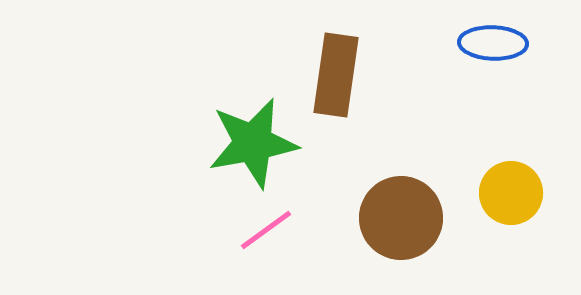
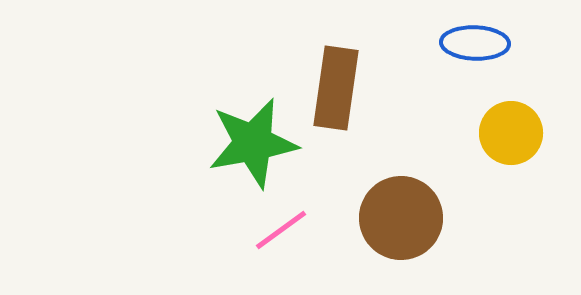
blue ellipse: moved 18 px left
brown rectangle: moved 13 px down
yellow circle: moved 60 px up
pink line: moved 15 px right
